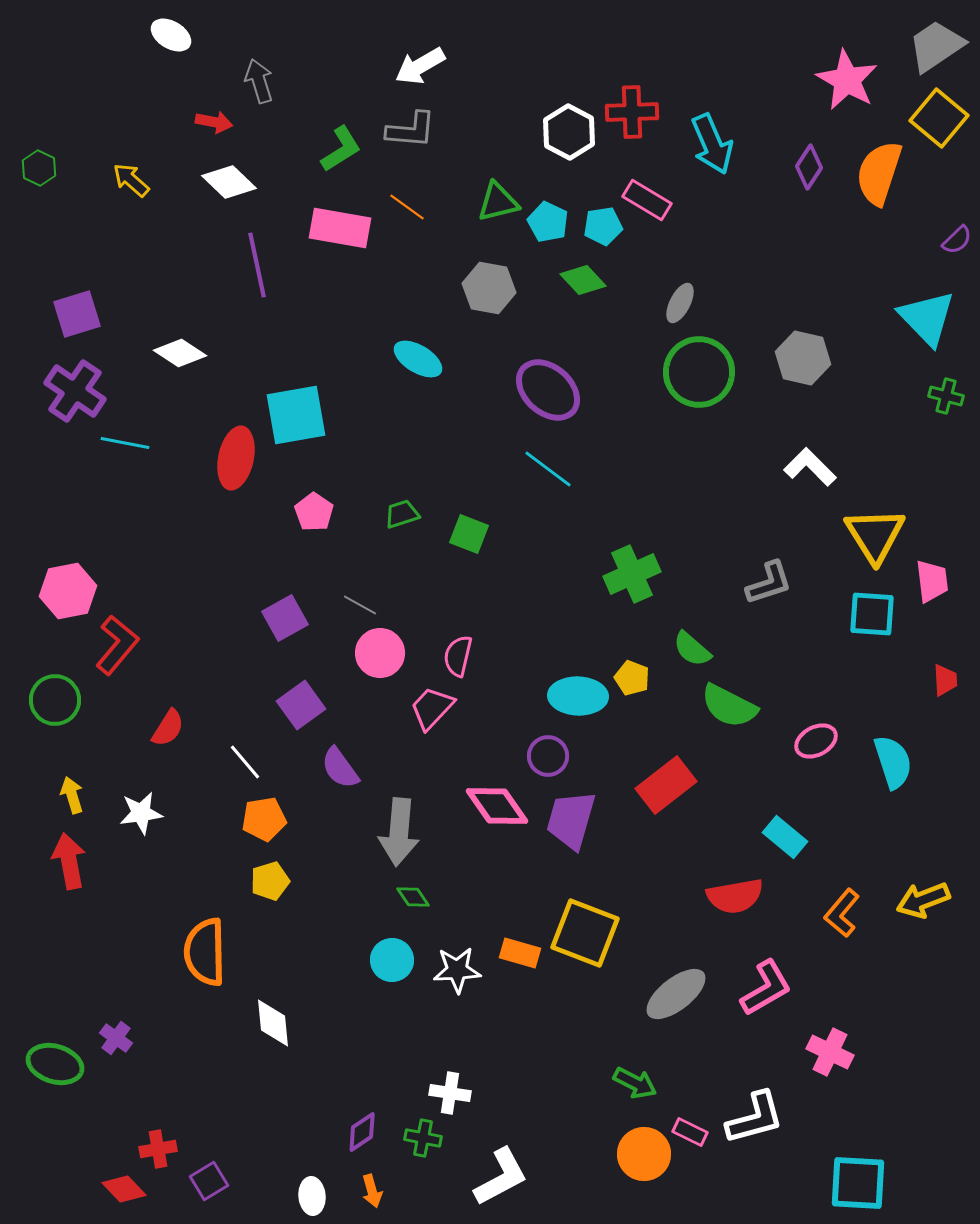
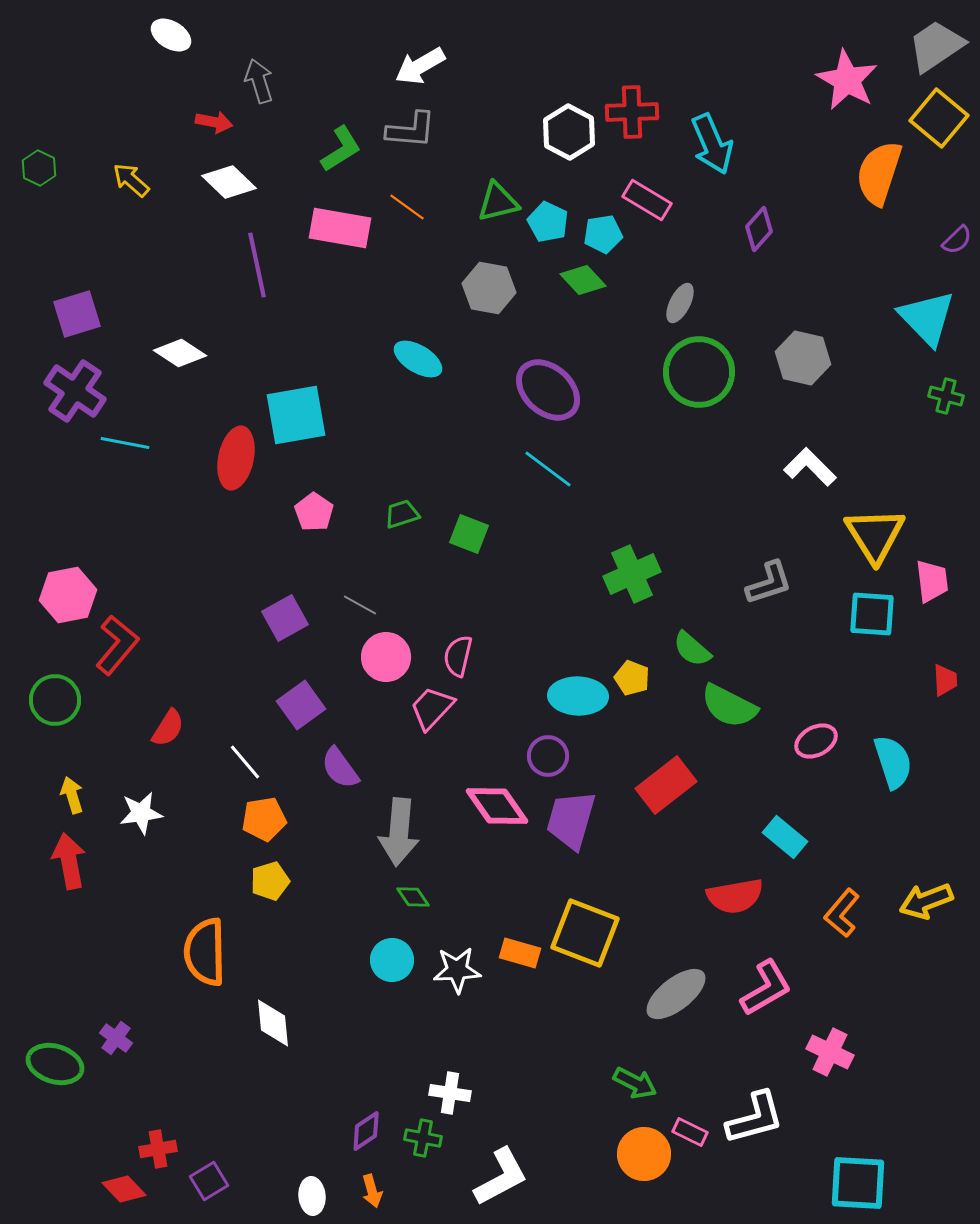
purple diamond at (809, 167): moved 50 px left, 62 px down; rotated 9 degrees clockwise
cyan pentagon at (603, 226): moved 8 px down
pink hexagon at (68, 591): moved 4 px down
pink circle at (380, 653): moved 6 px right, 4 px down
yellow arrow at (923, 900): moved 3 px right, 1 px down
purple diamond at (362, 1132): moved 4 px right, 1 px up
